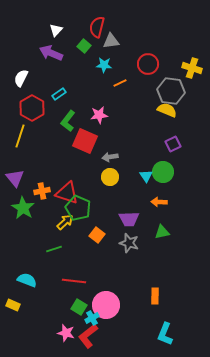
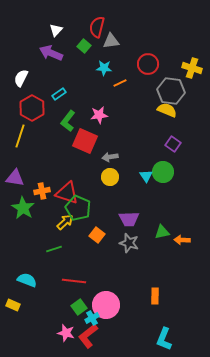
cyan star at (104, 65): moved 3 px down
purple square at (173, 144): rotated 28 degrees counterclockwise
purple triangle at (15, 178): rotated 42 degrees counterclockwise
orange arrow at (159, 202): moved 23 px right, 38 px down
green square at (79, 307): rotated 21 degrees clockwise
cyan L-shape at (165, 334): moved 1 px left, 5 px down
